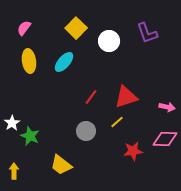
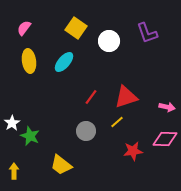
yellow square: rotated 10 degrees counterclockwise
